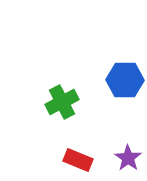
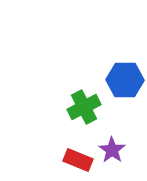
green cross: moved 22 px right, 5 px down
purple star: moved 16 px left, 8 px up
